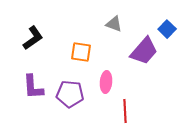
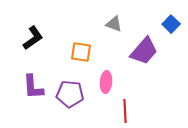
blue square: moved 4 px right, 5 px up
